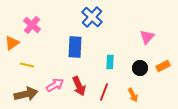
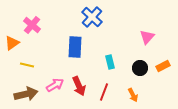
cyan rectangle: rotated 16 degrees counterclockwise
